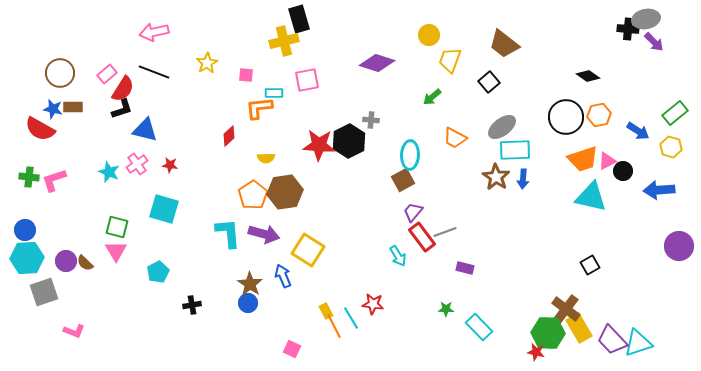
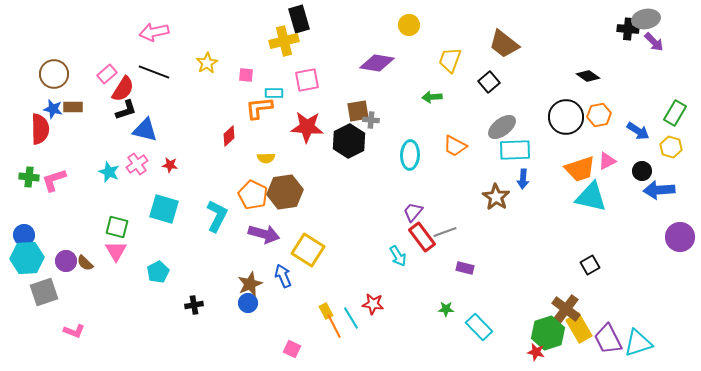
yellow circle at (429, 35): moved 20 px left, 10 px up
purple diamond at (377, 63): rotated 8 degrees counterclockwise
brown circle at (60, 73): moved 6 px left, 1 px down
green arrow at (432, 97): rotated 36 degrees clockwise
black L-shape at (122, 109): moved 4 px right, 1 px down
green rectangle at (675, 113): rotated 20 degrees counterclockwise
red semicircle at (40, 129): rotated 120 degrees counterclockwise
orange trapezoid at (455, 138): moved 8 px down
red star at (319, 145): moved 12 px left, 18 px up
orange trapezoid at (583, 159): moved 3 px left, 10 px down
black circle at (623, 171): moved 19 px right
brown star at (496, 177): moved 20 px down
brown square at (403, 180): moved 45 px left, 69 px up; rotated 20 degrees clockwise
orange pentagon at (253, 195): rotated 12 degrees counterclockwise
blue circle at (25, 230): moved 1 px left, 5 px down
cyan L-shape at (228, 233): moved 11 px left, 17 px up; rotated 32 degrees clockwise
purple circle at (679, 246): moved 1 px right, 9 px up
brown star at (250, 284): rotated 15 degrees clockwise
black cross at (192, 305): moved 2 px right
green hexagon at (548, 333): rotated 20 degrees counterclockwise
purple trapezoid at (612, 340): moved 4 px left, 1 px up; rotated 16 degrees clockwise
